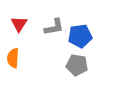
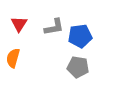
orange semicircle: rotated 12 degrees clockwise
gray pentagon: moved 1 px right, 2 px down
